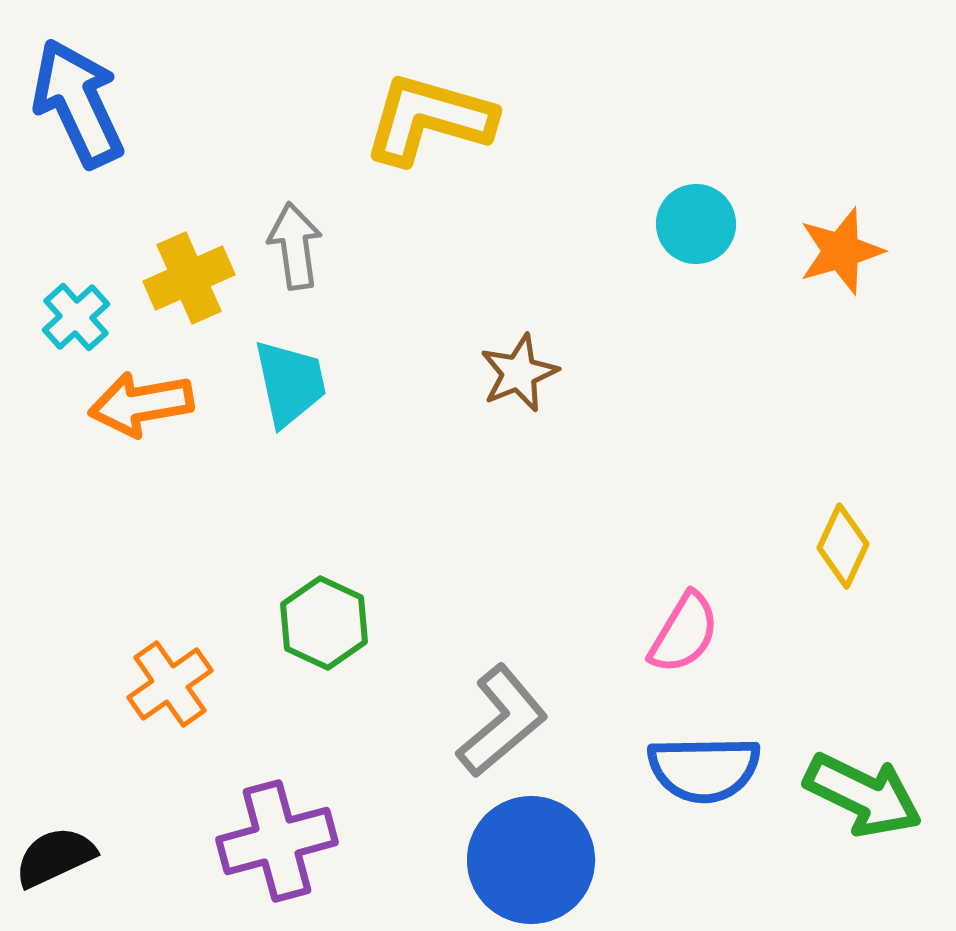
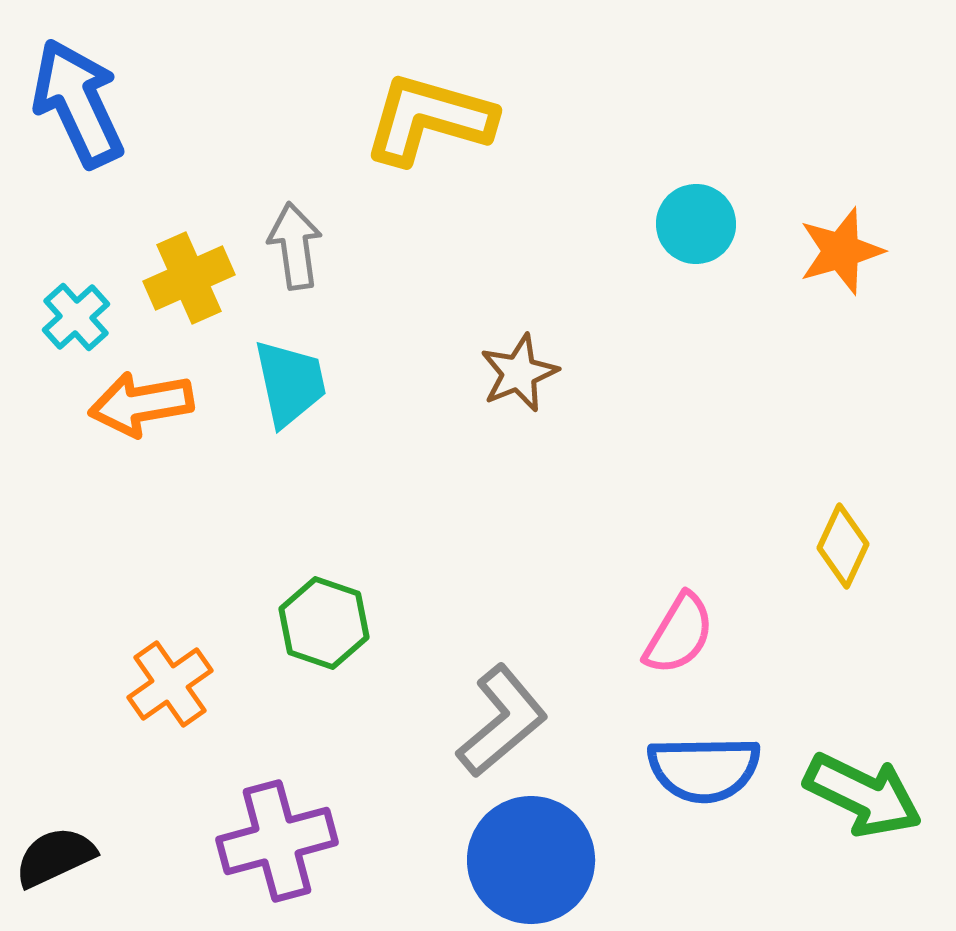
green hexagon: rotated 6 degrees counterclockwise
pink semicircle: moved 5 px left, 1 px down
